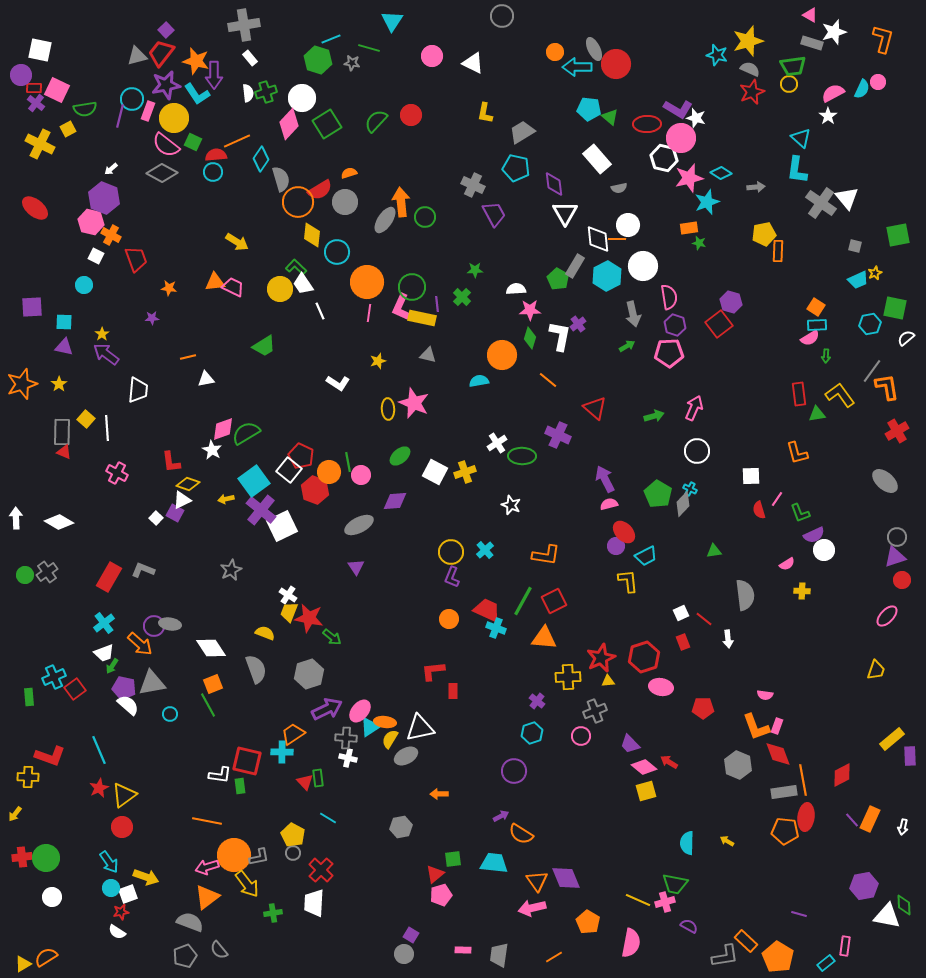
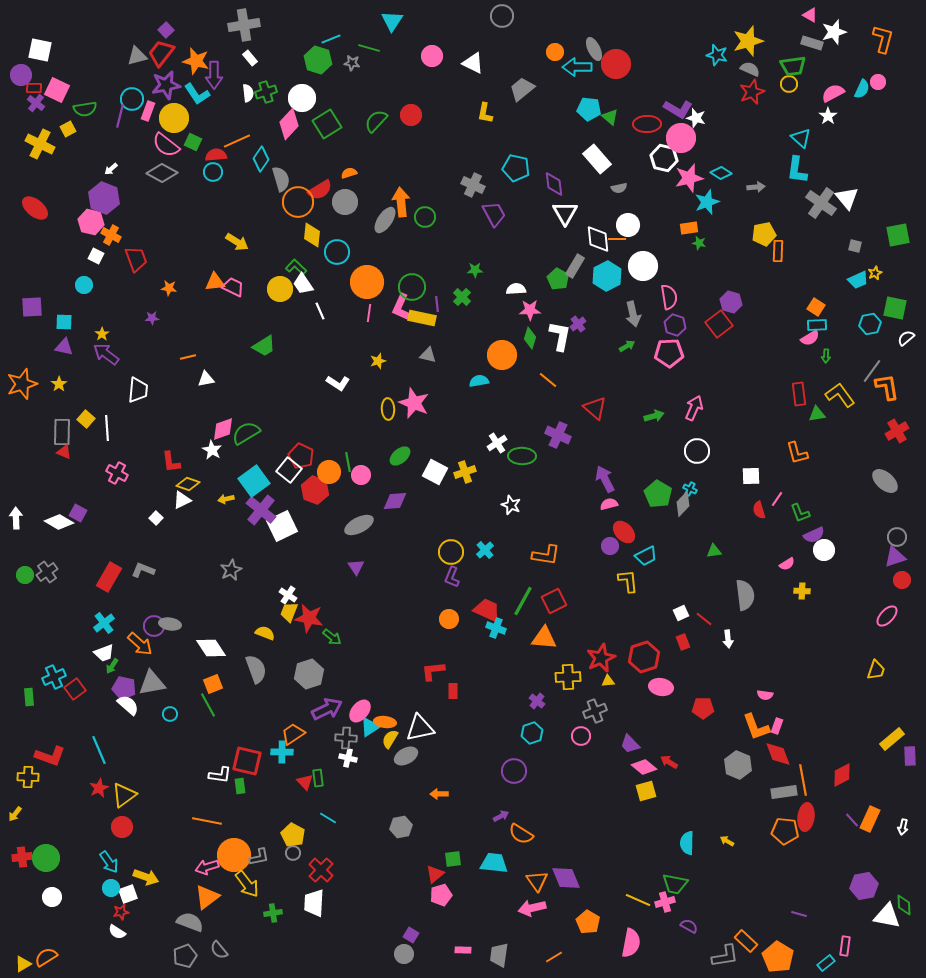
gray trapezoid at (522, 132): moved 43 px up; rotated 8 degrees counterclockwise
purple square at (175, 513): moved 97 px left
purple circle at (616, 546): moved 6 px left
